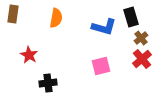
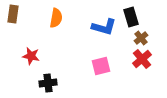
red star: moved 2 px right, 1 px down; rotated 18 degrees counterclockwise
